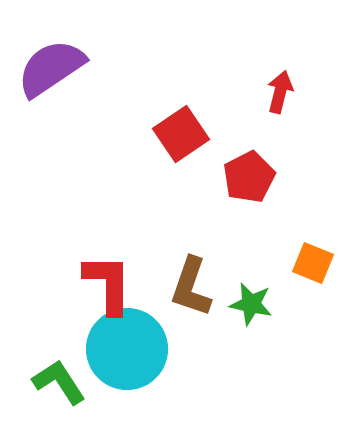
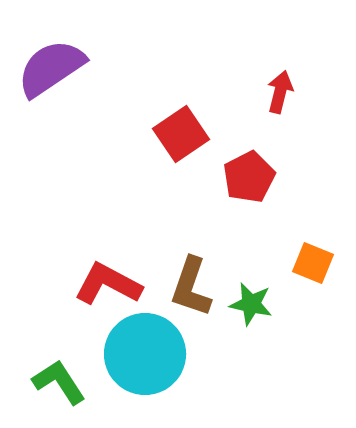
red L-shape: rotated 62 degrees counterclockwise
cyan circle: moved 18 px right, 5 px down
